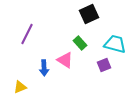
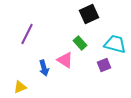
blue arrow: rotated 14 degrees counterclockwise
